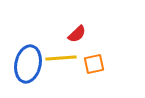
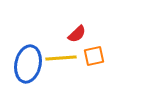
orange square: moved 8 px up
